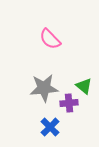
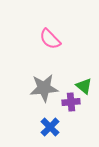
purple cross: moved 2 px right, 1 px up
